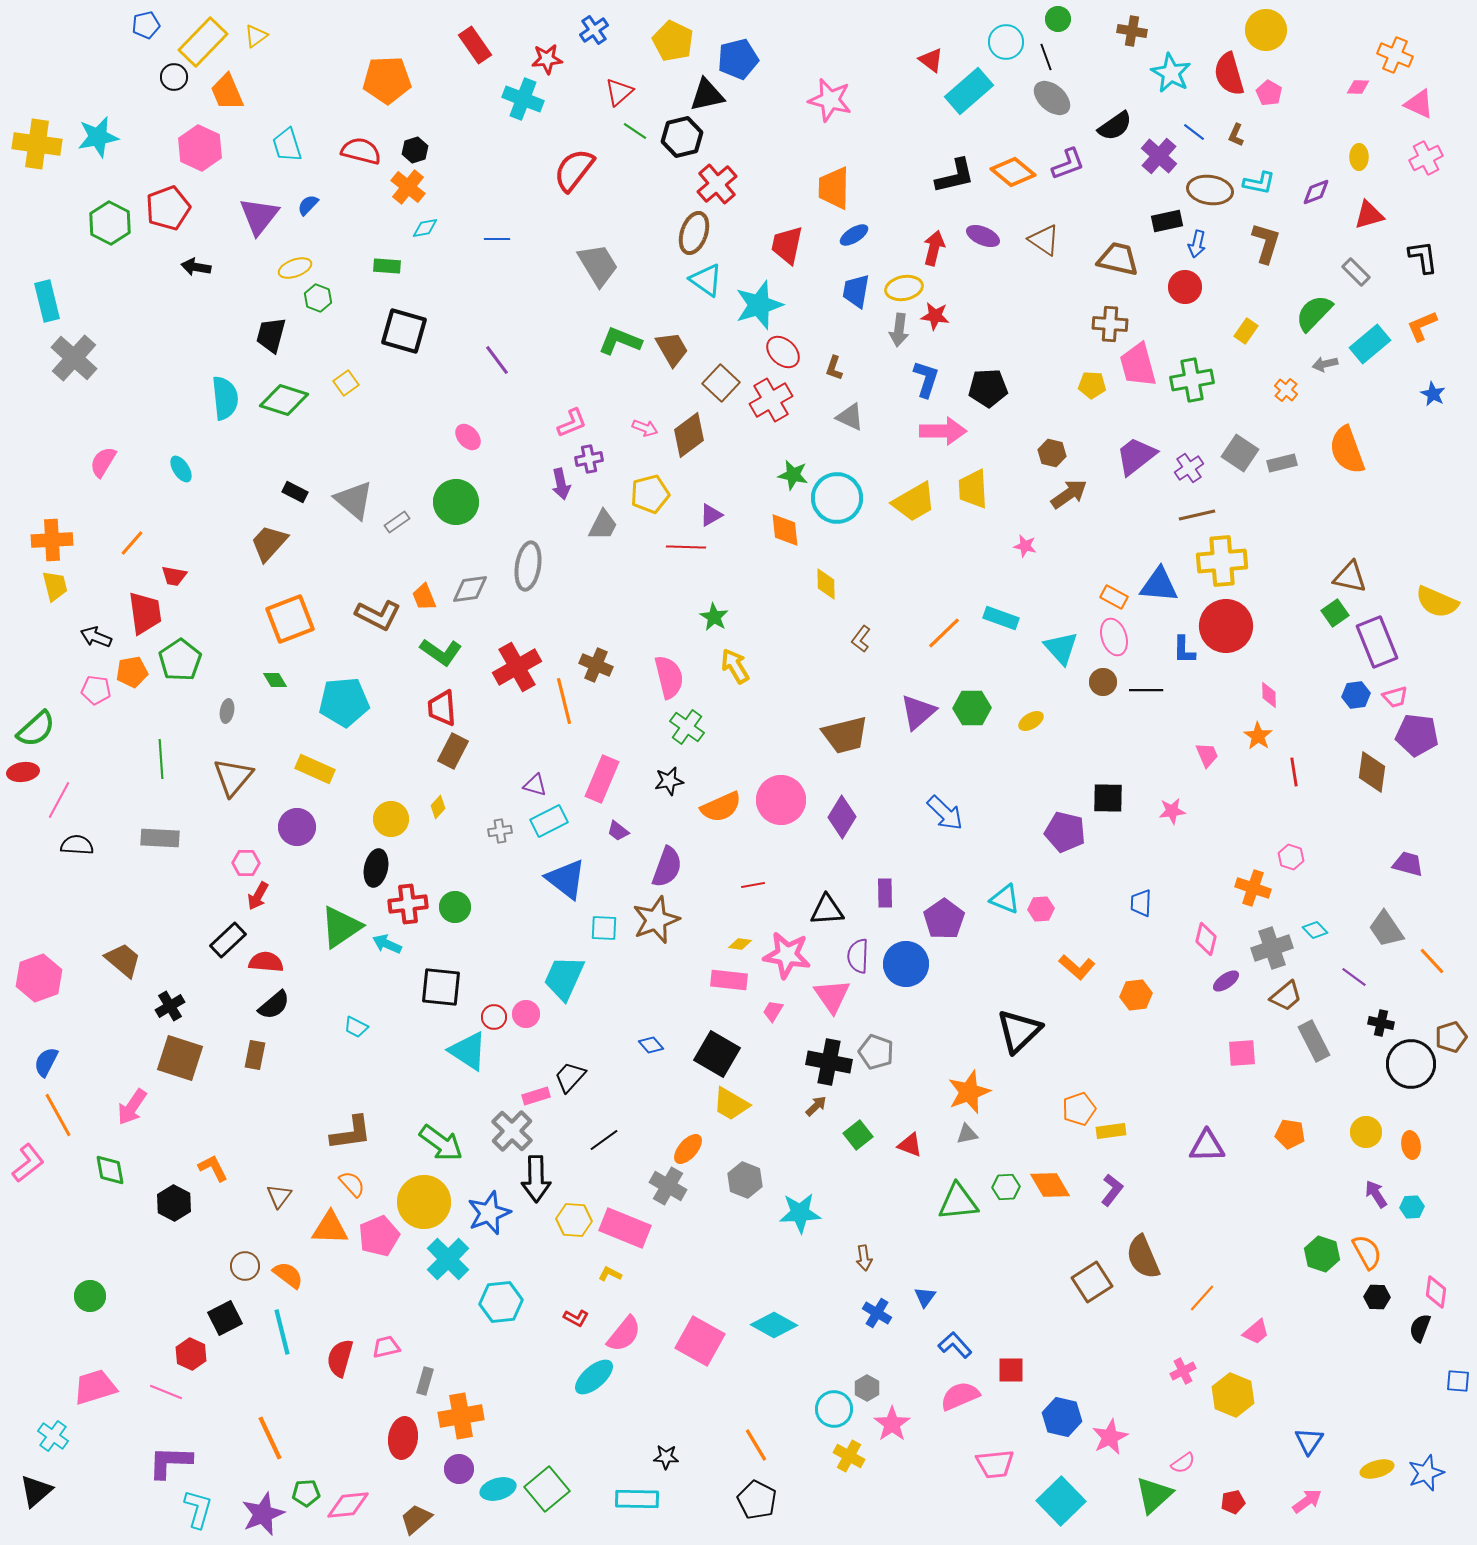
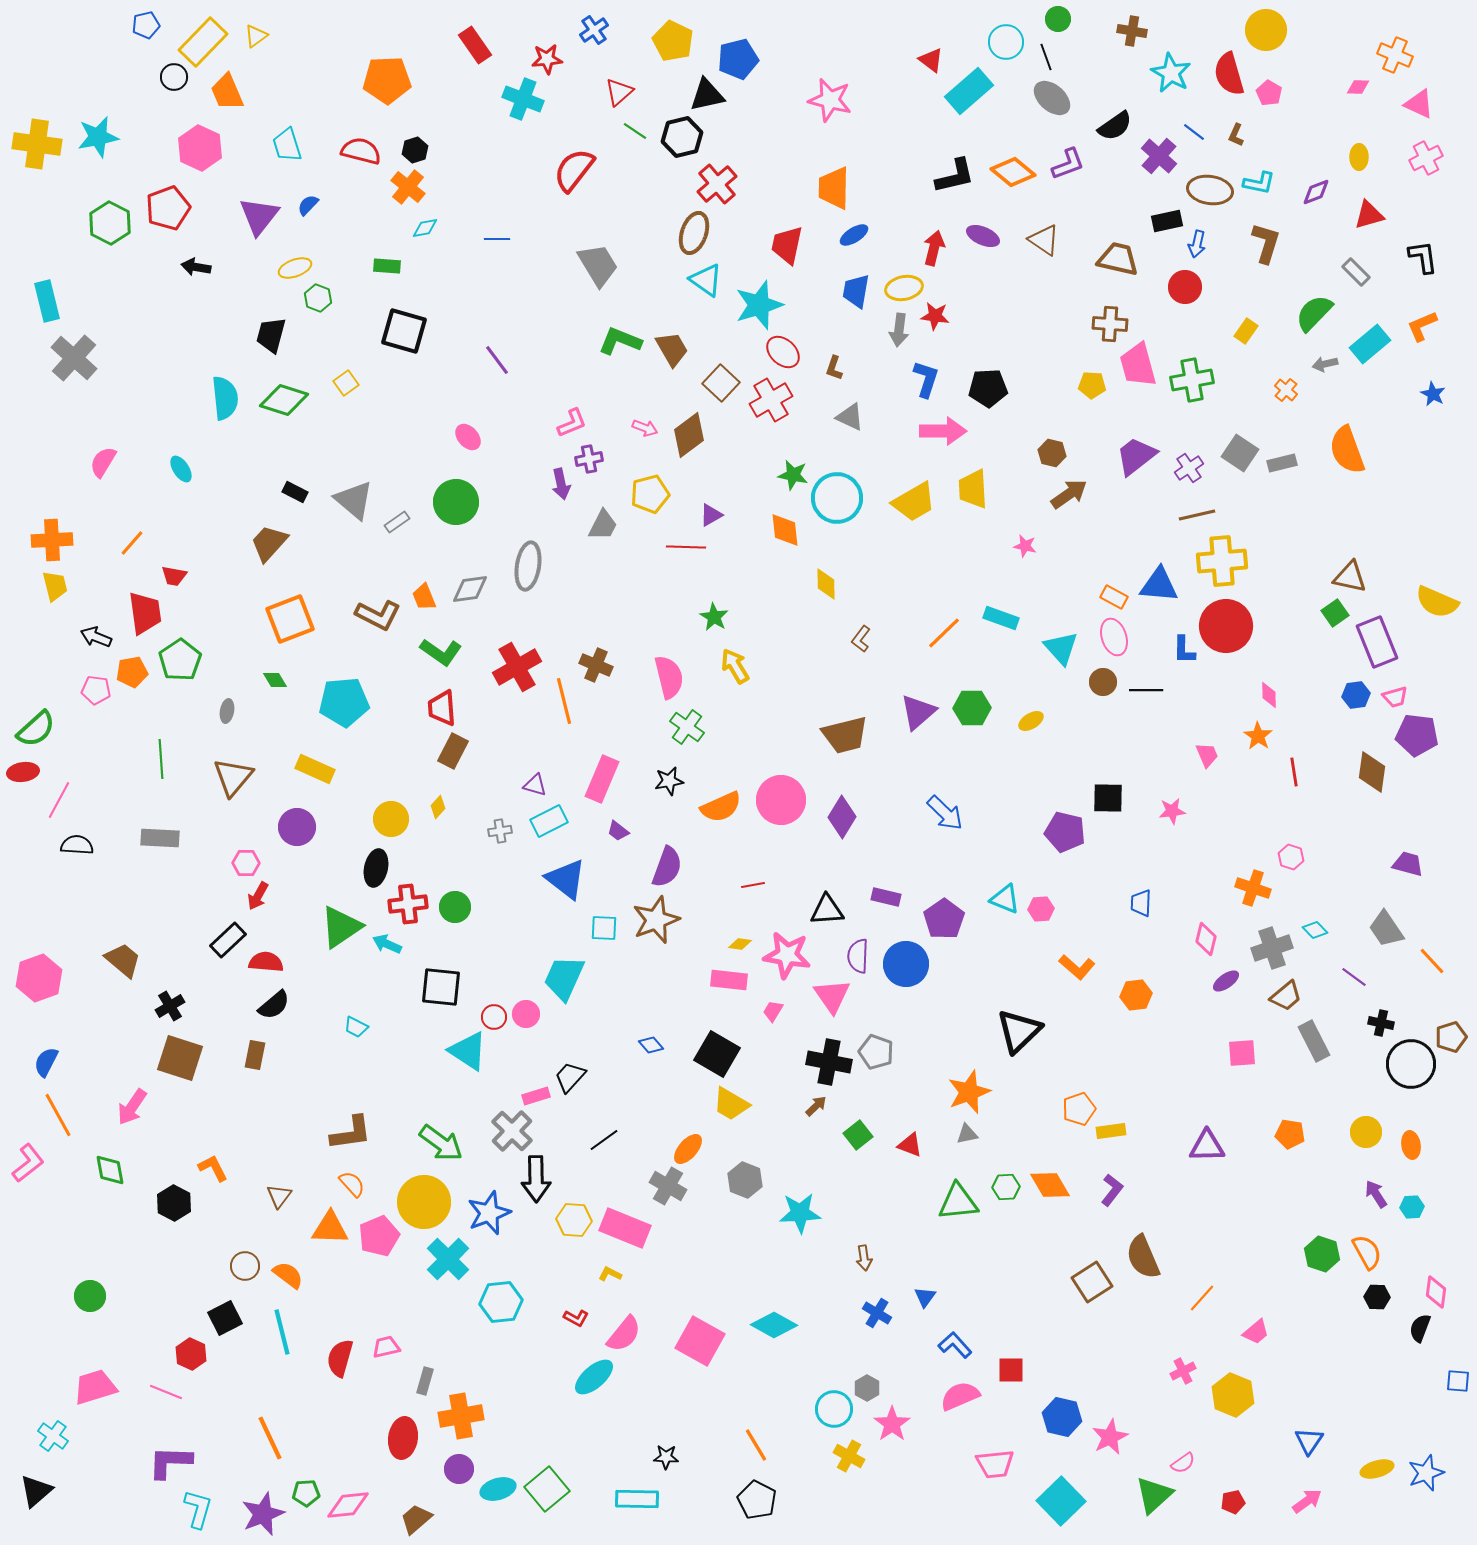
purple rectangle at (885, 893): moved 1 px right, 4 px down; rotated 76 degrees counterclockwise
